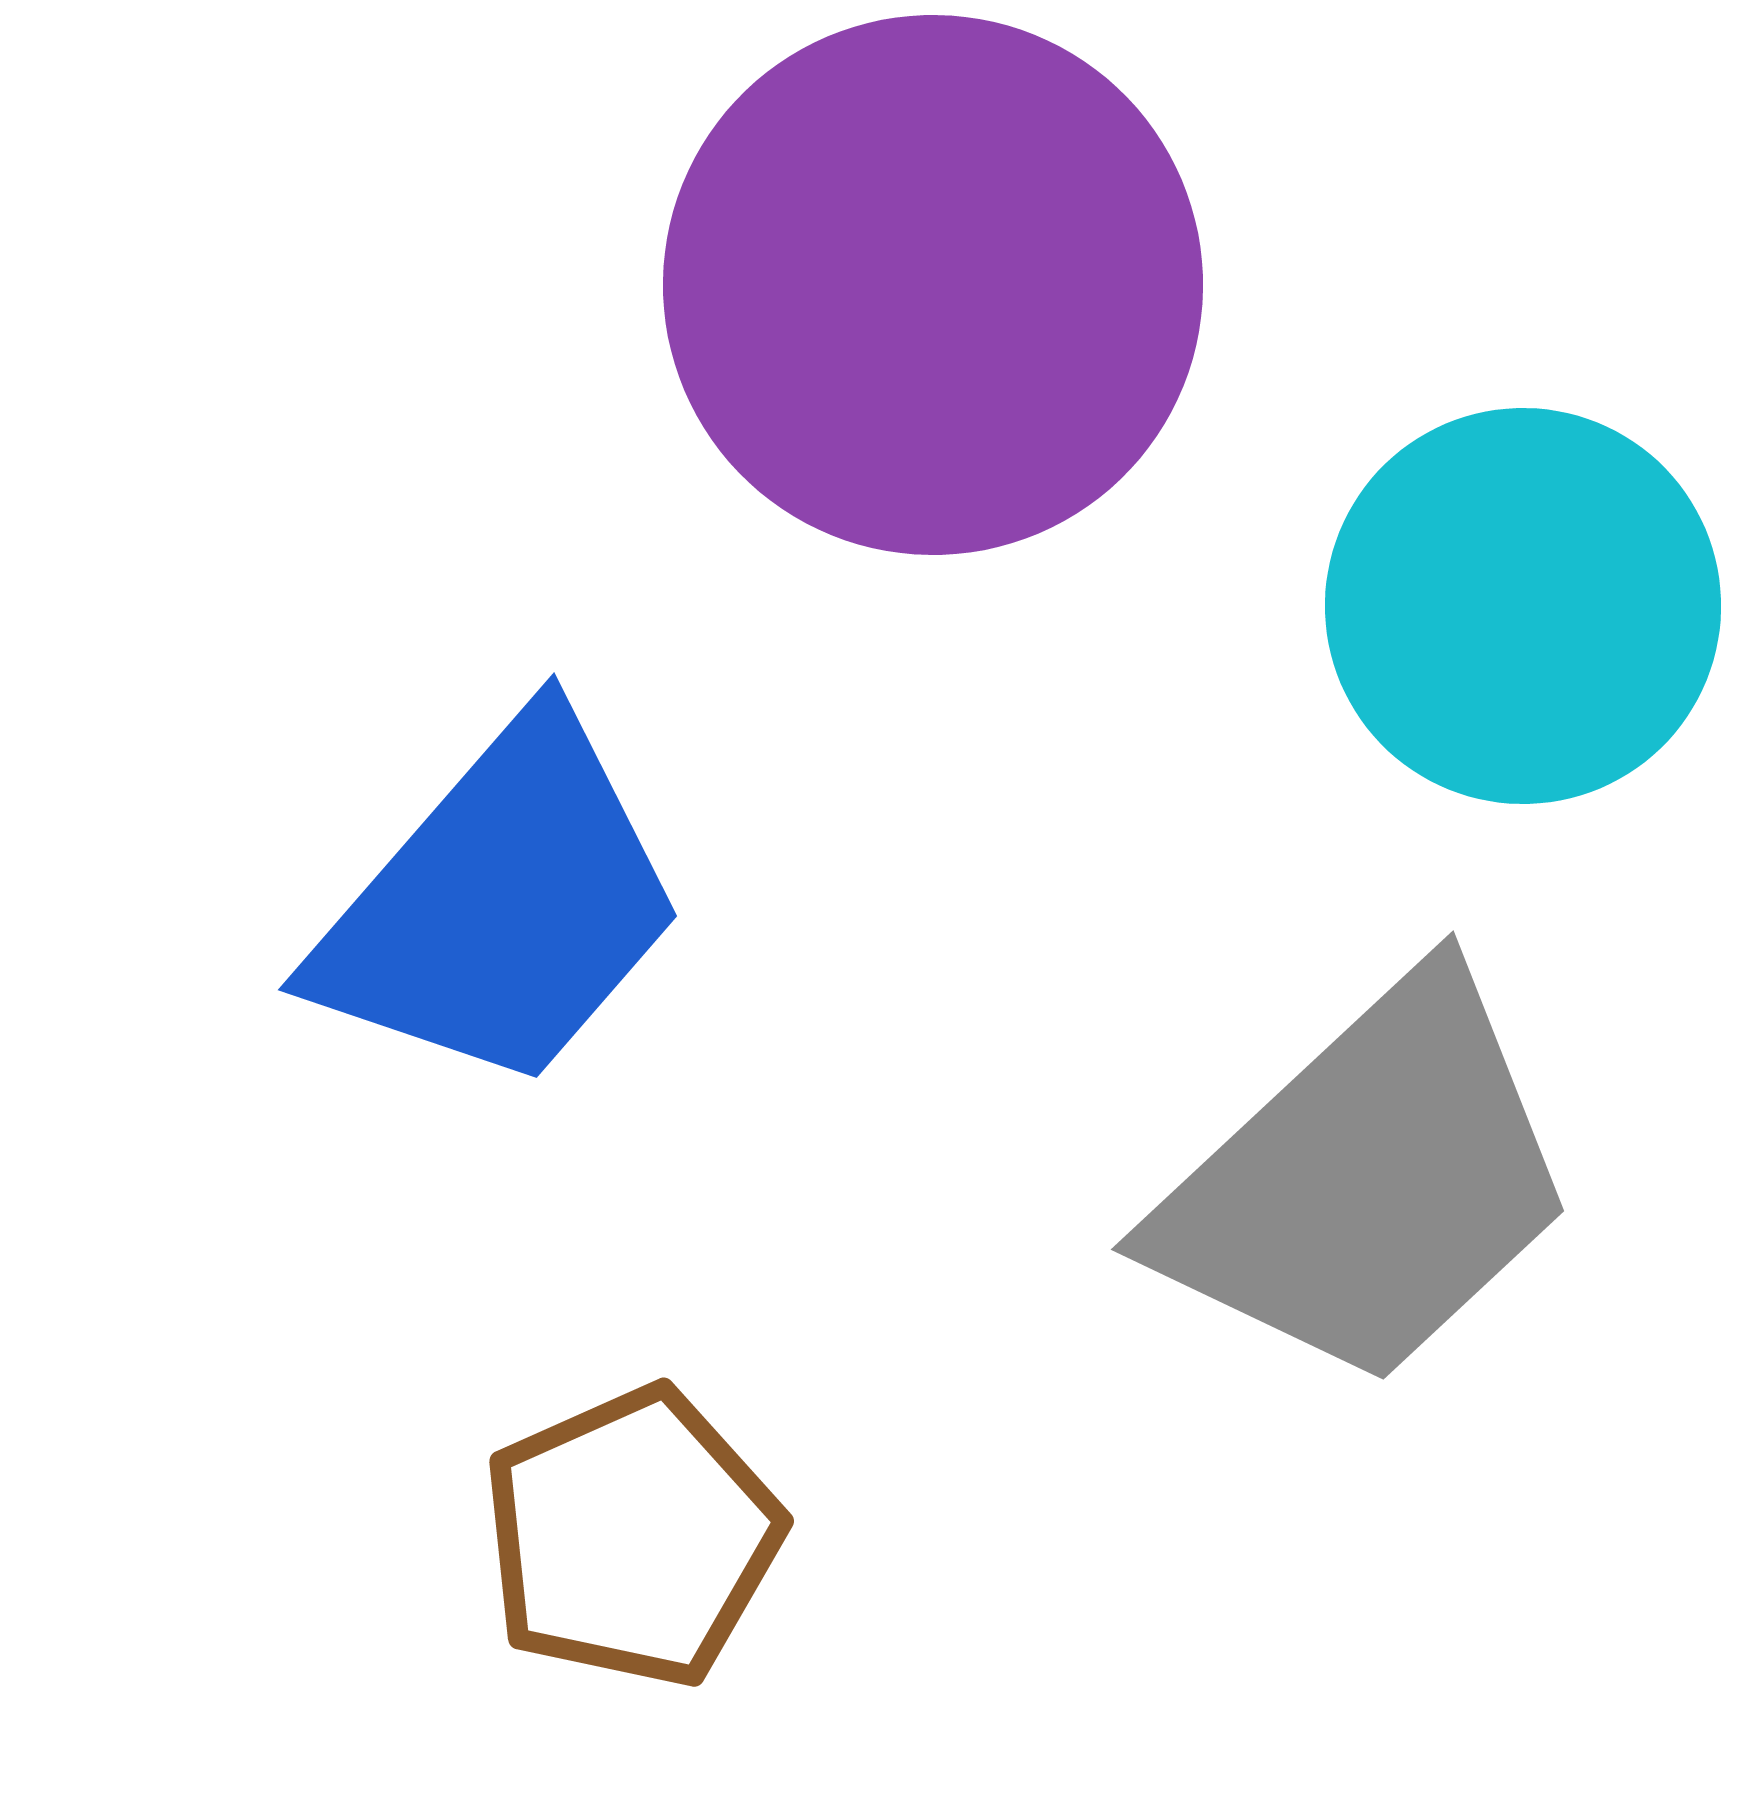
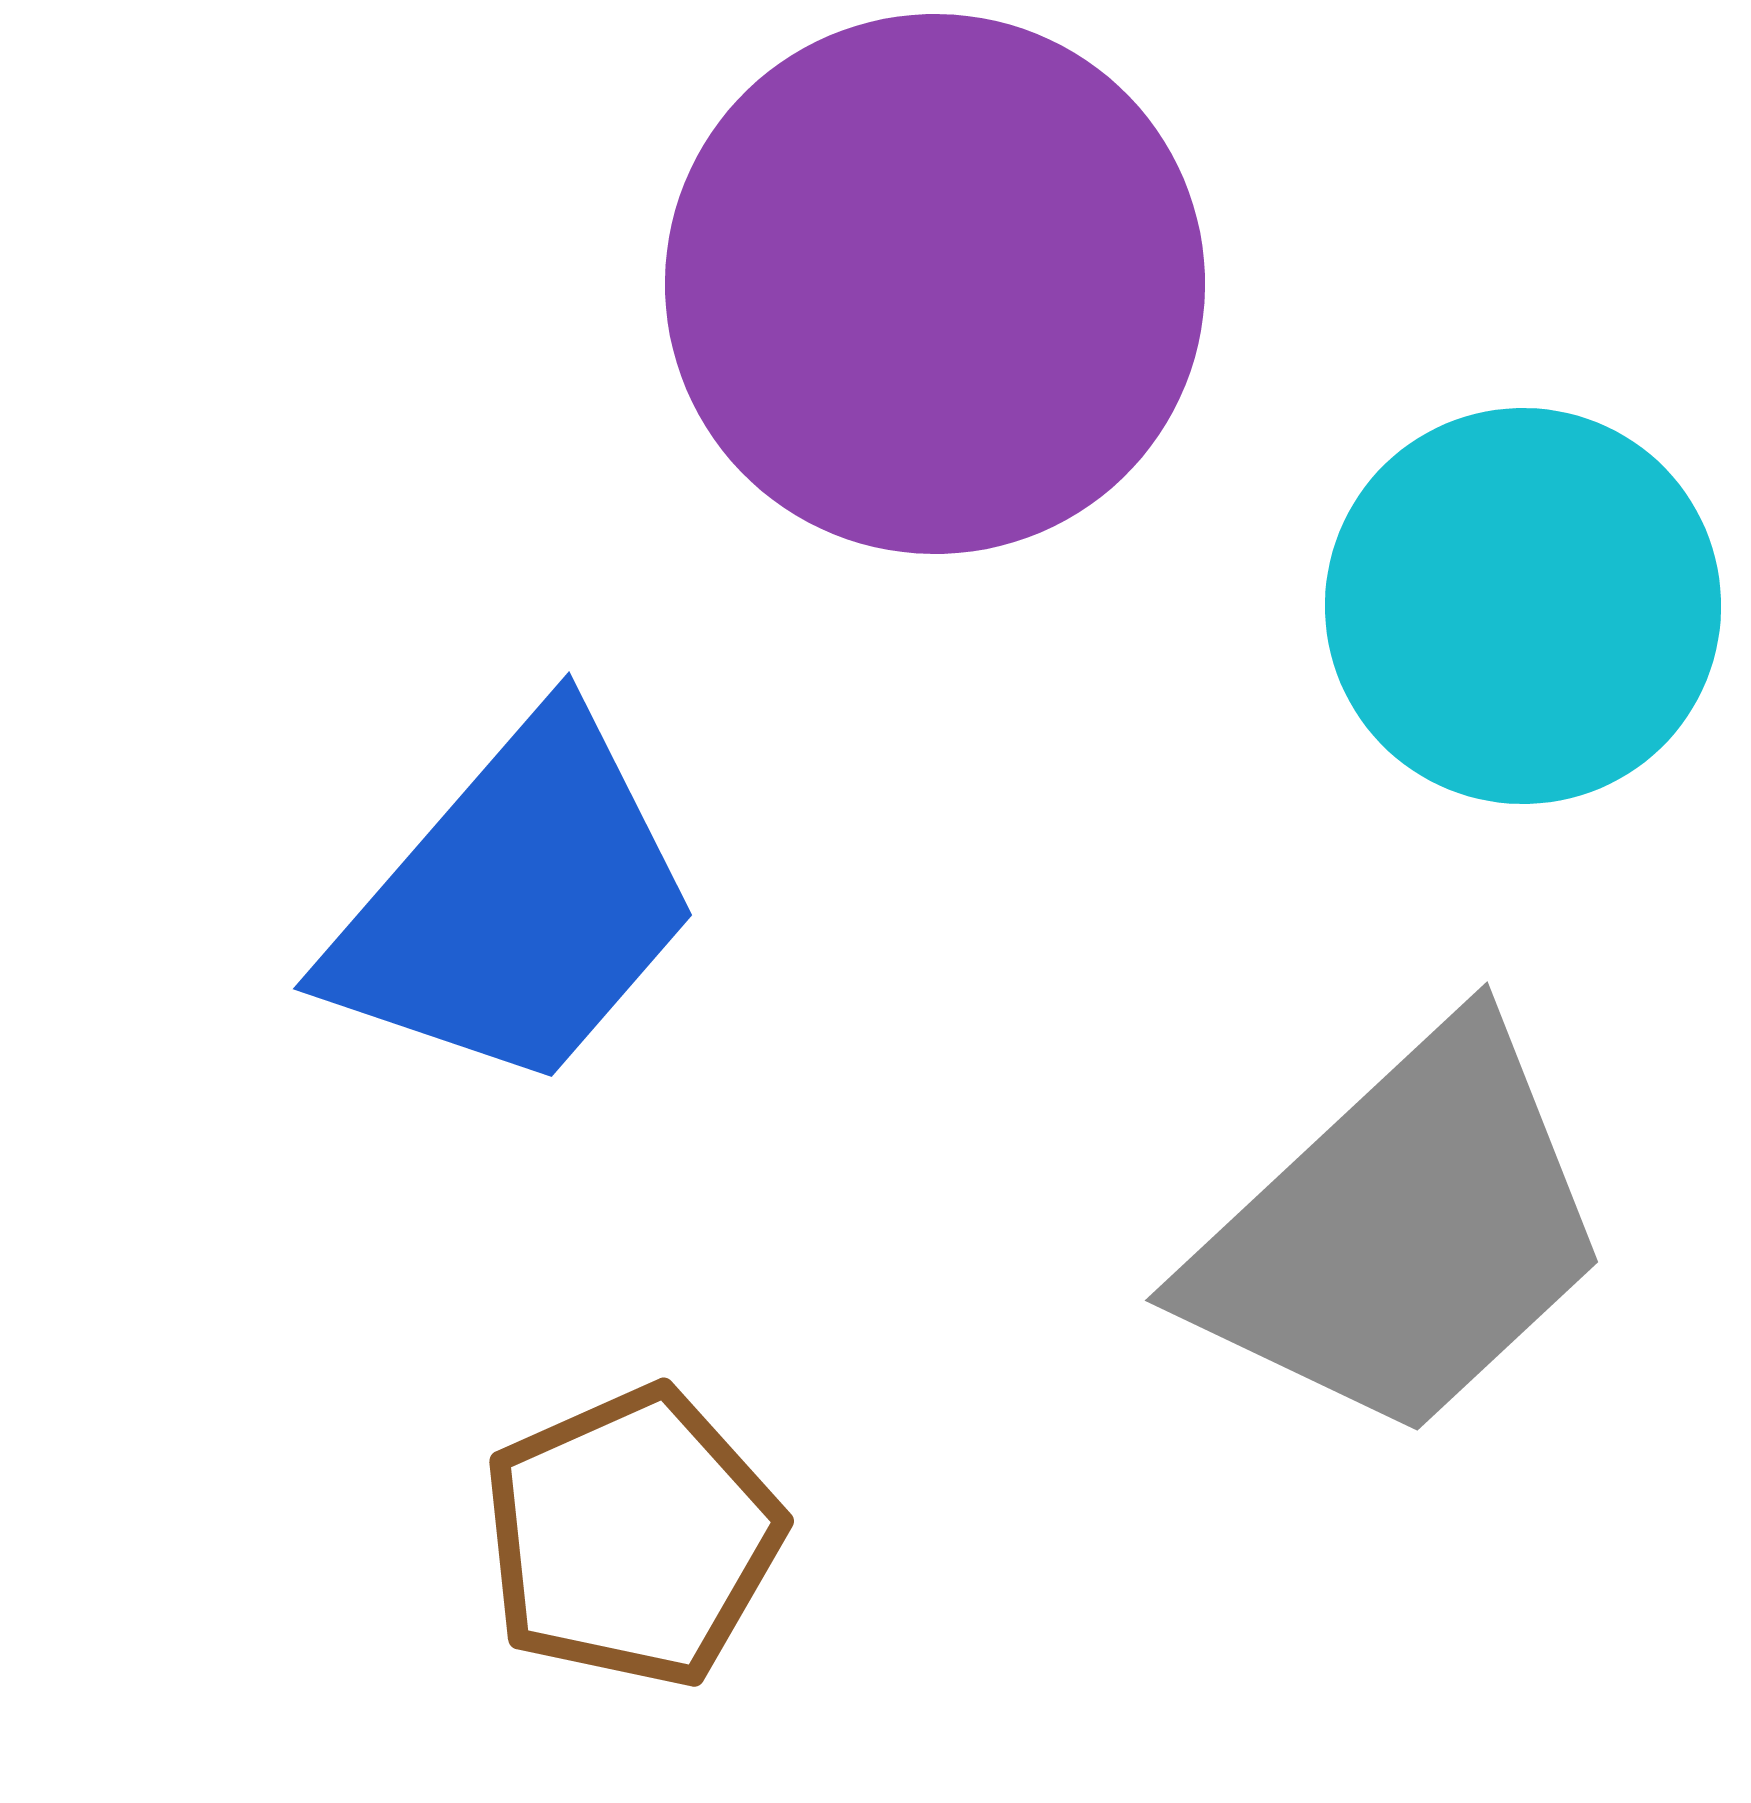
purple circle: moved 2 px right, 1 px up
blue trapezoid: moved 15 px right, 1 px up
gray trapezoid: moved 34 px right, 51 px down
